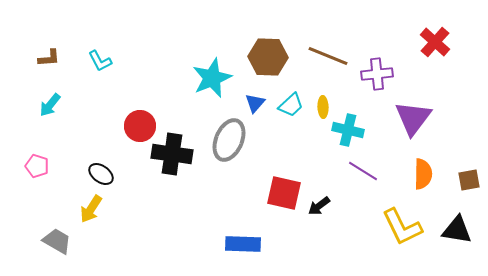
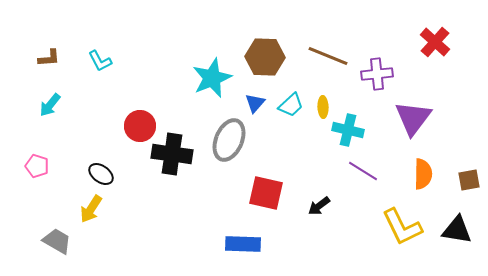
brown hexagon: moved 3 px left
red square: moved 18 px left
